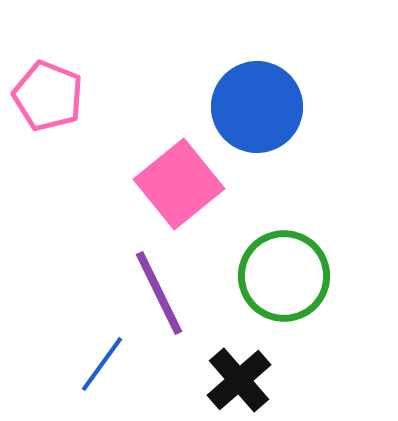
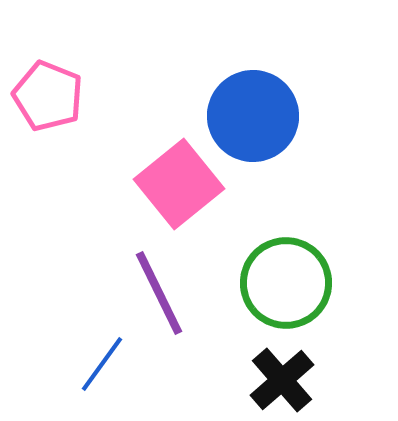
blue circle: moved 4 px left, 9 px down
green circle: moved 2 px right, 7 px down
black cross: moved 43 px right
